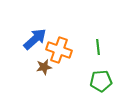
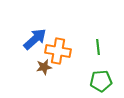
orange cross: moved 1 px left, 1 px down; rotated 10 degrees counterclockwise
